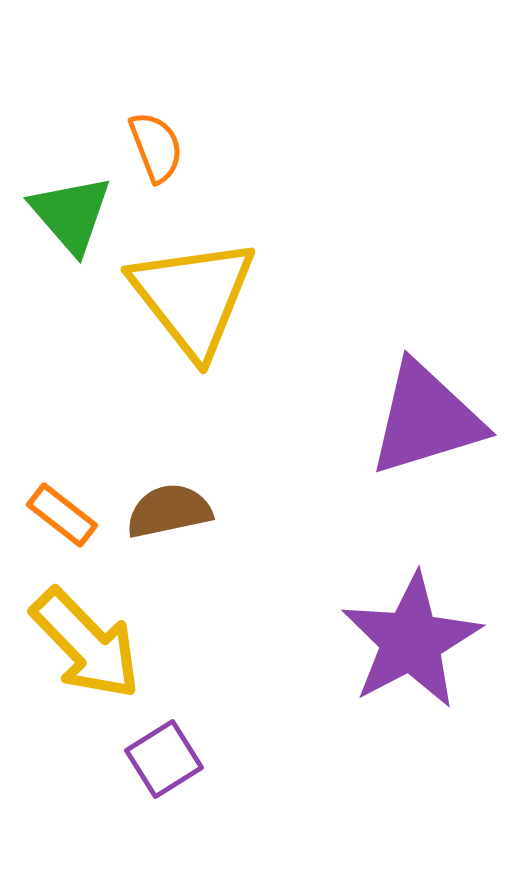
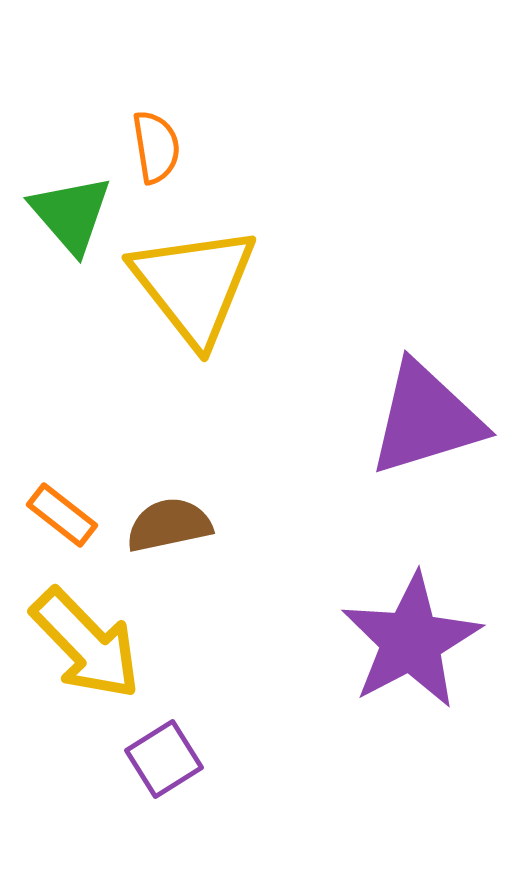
orange semicircle: rotated 12 degrees clockwise
yellow triangle: moved 1 px right, 12 px up
brown semicircle: moved 14 px down
